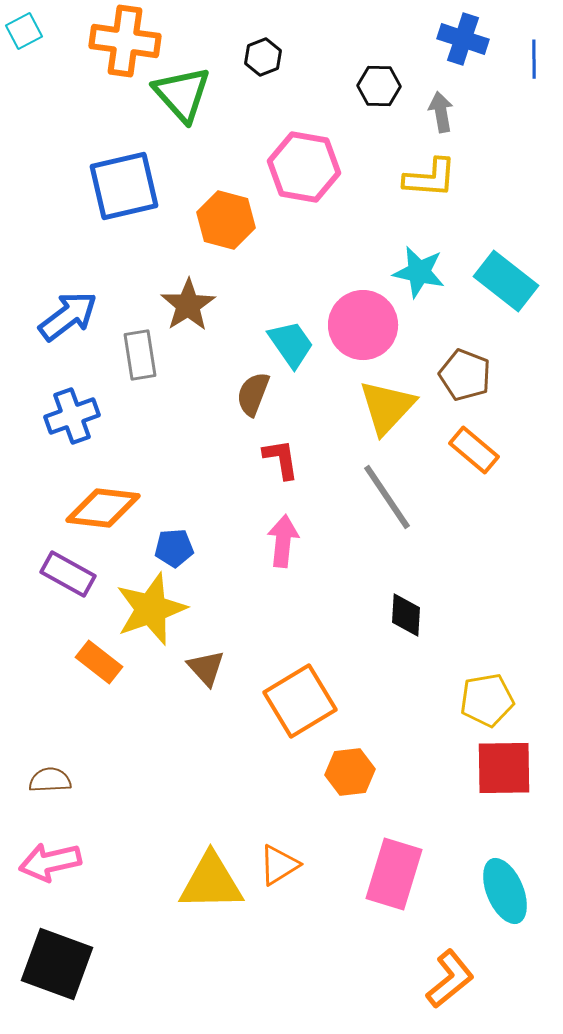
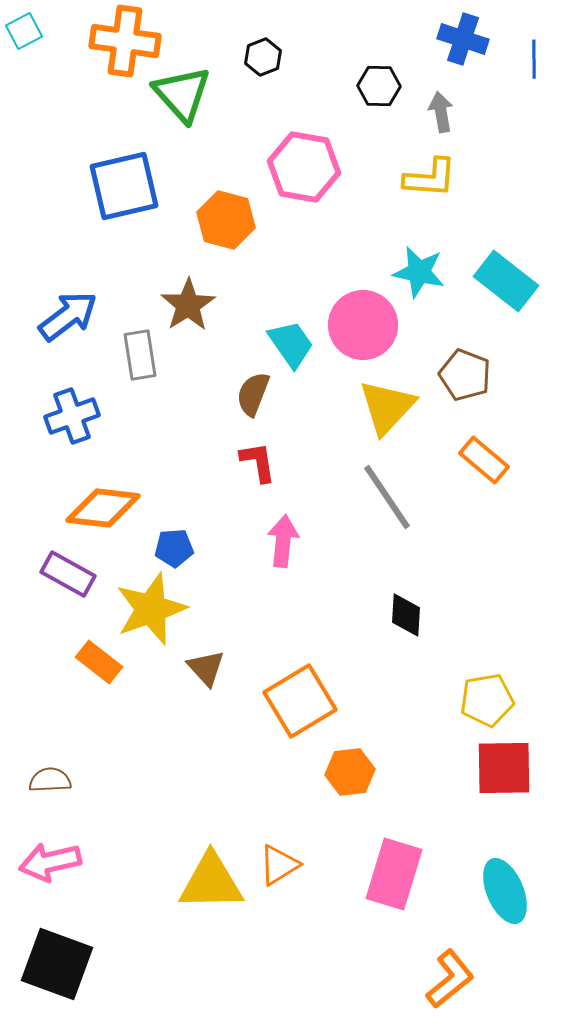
orange rectangle at (474, 450): moved 10 px right, 10 px down
red L-shape at (281, 459): moved 23 px left, 3 px down
